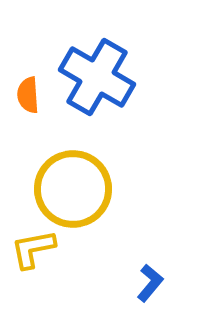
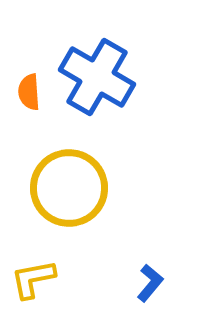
orange semicircle: moved 1 px right, 3 px up
yellow circle: moved 4 px left, 1 px up
yellow L-shape: moved 30 px down
